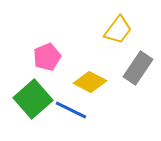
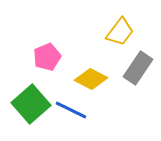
yellow trapezoid: moved 2 px right, 2 px down
yellow diamond: moved 1 px right, 3 px up
green square: moved 2 px left, 5 px down
